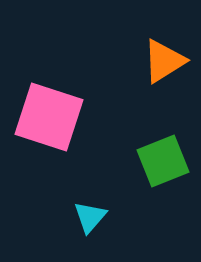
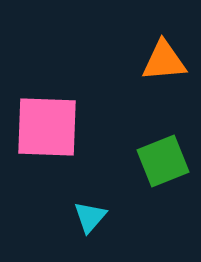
orange triangle: rotated 27 degrees clockwise
pink square: moved 2 px left, 10 px down; rotated 16 degrees counterclockwise
